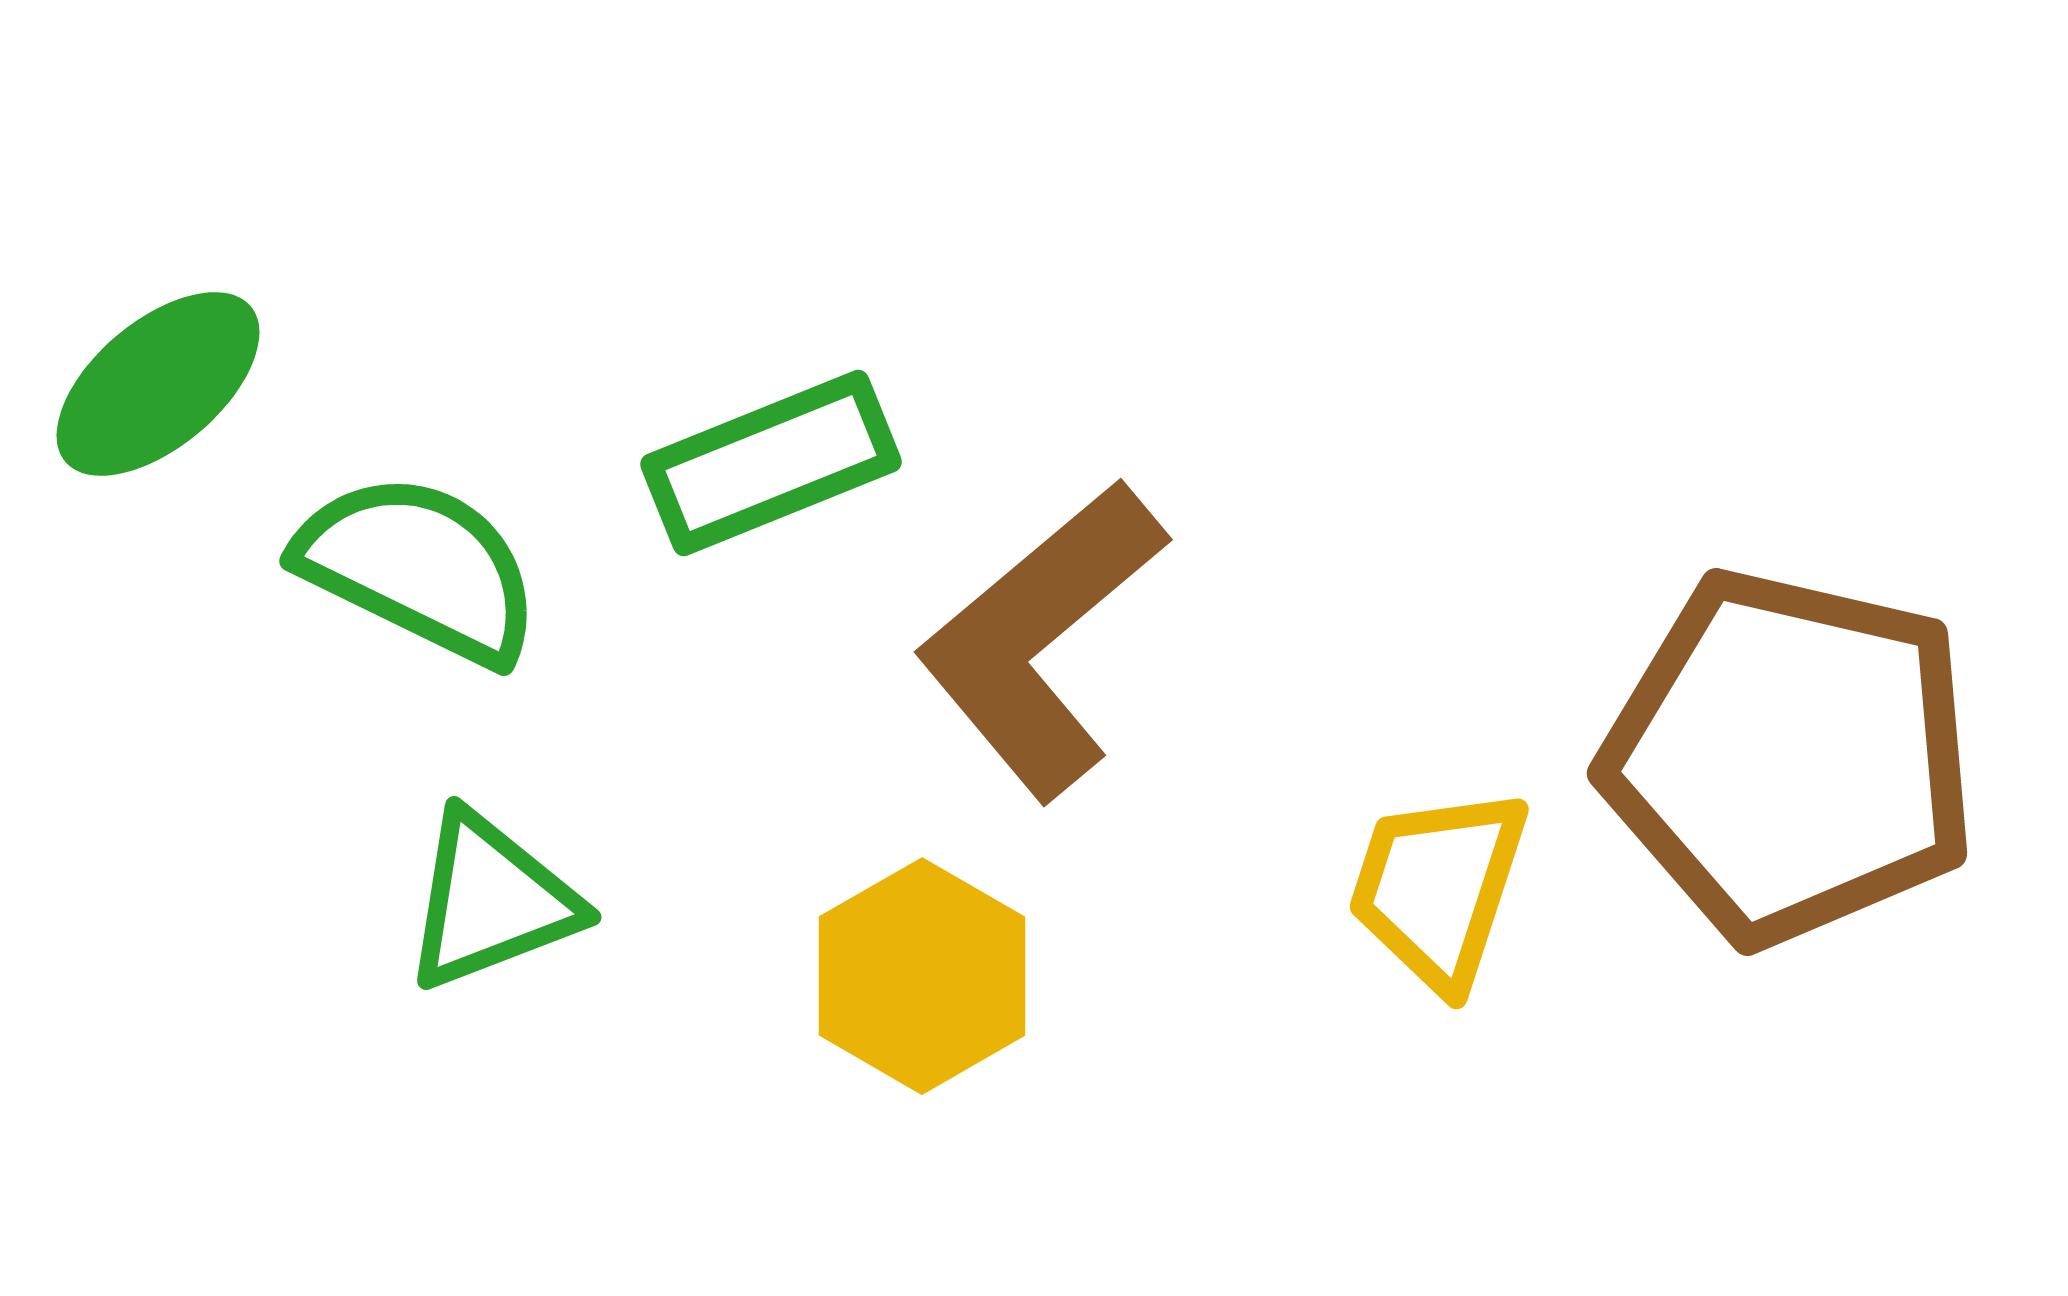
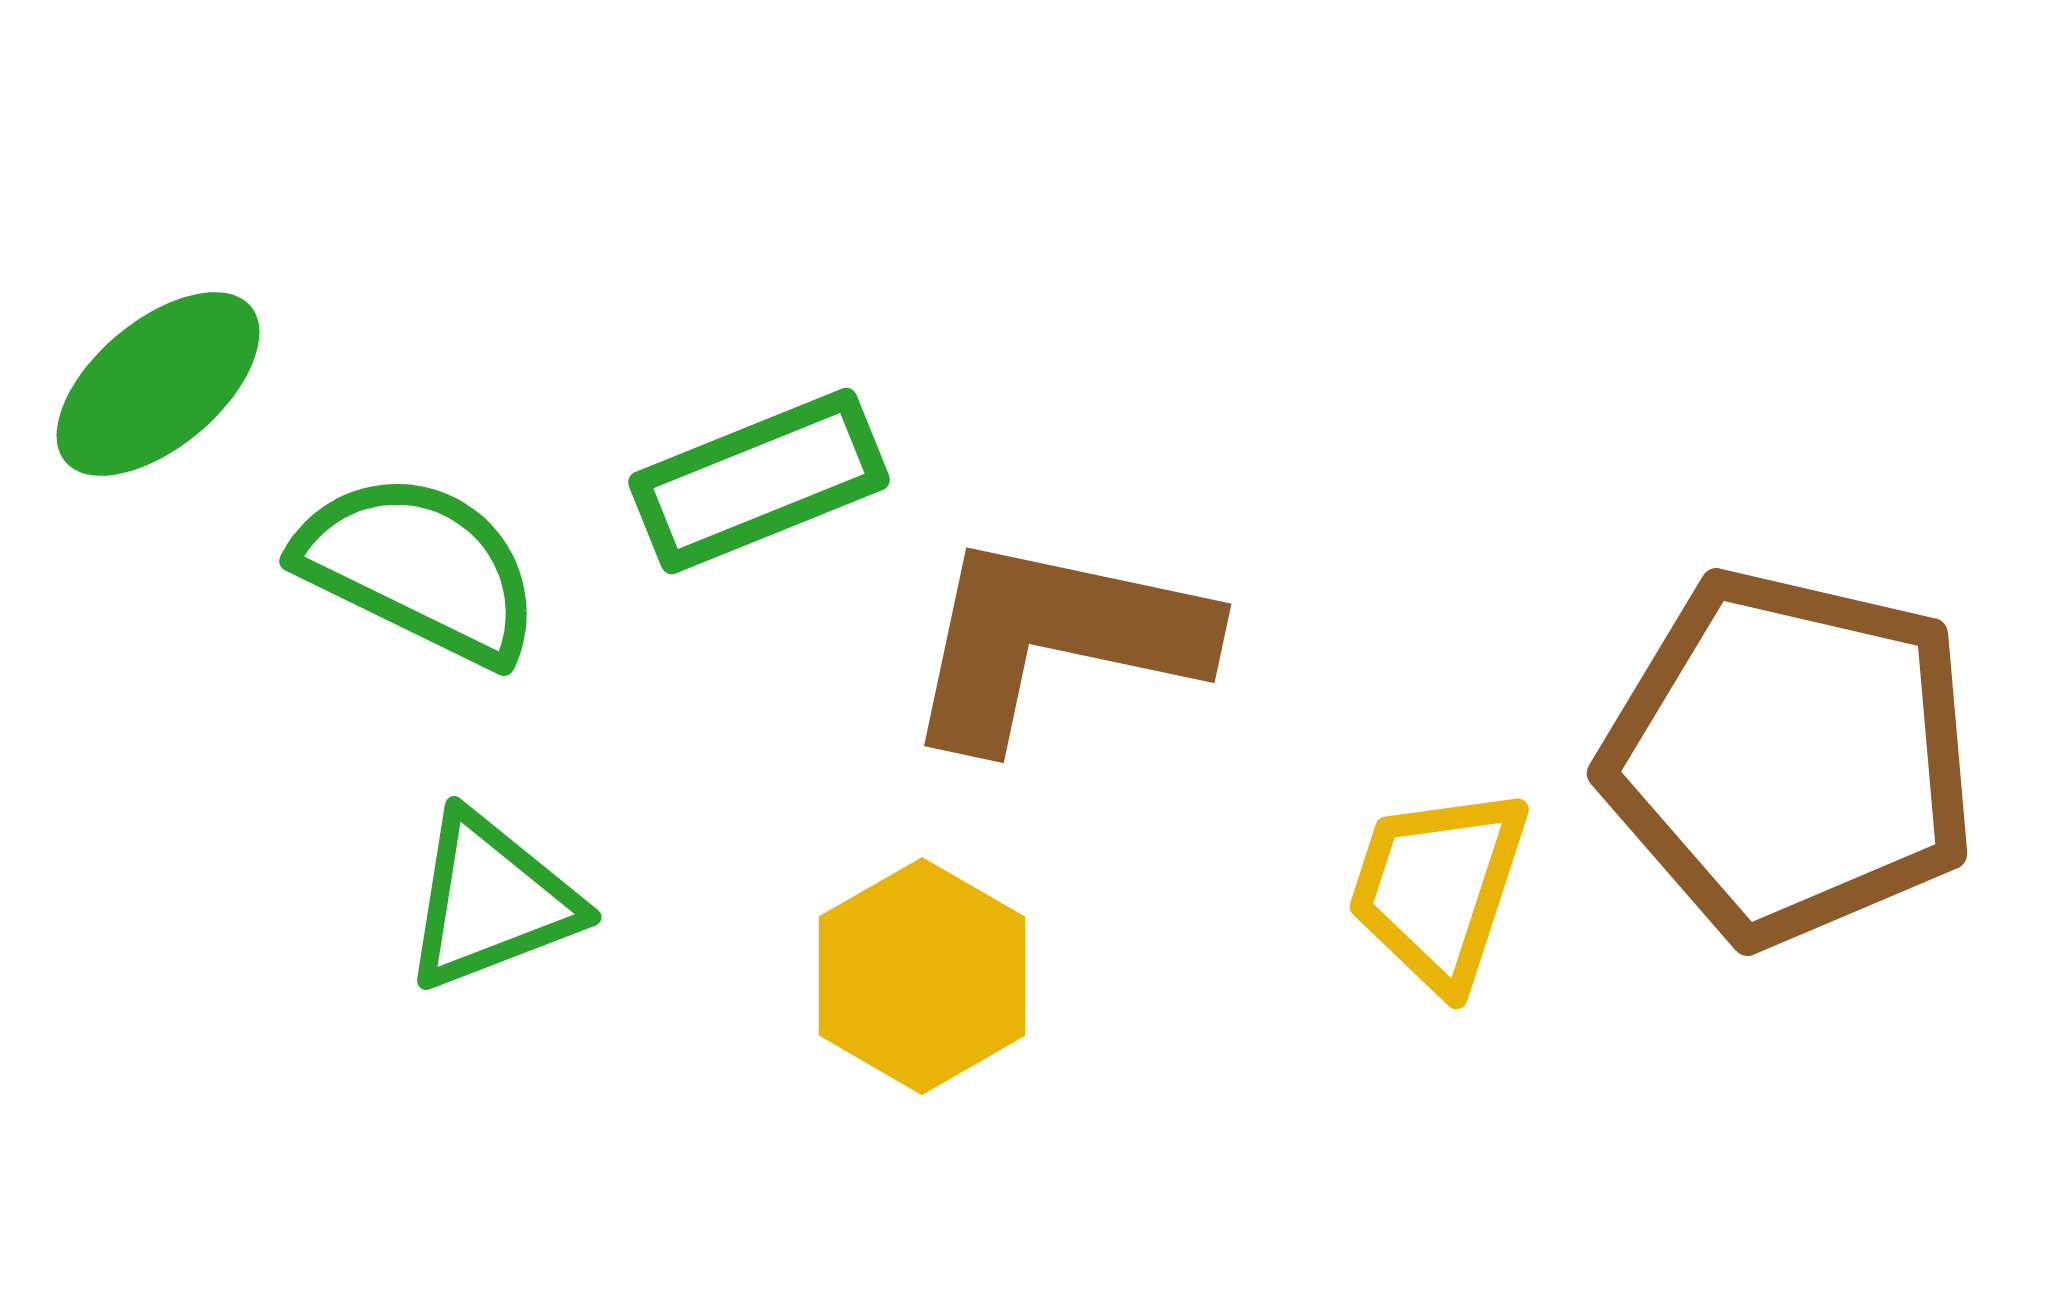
green rectangle: moved 12 px left, 18 px down
brown L-shape: moved 14 px right, 1 px down; rotated 52 degrees clockwise
